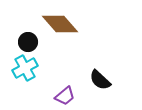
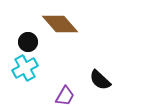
purple trapezoid: rotated 20 degrees counterclockwise
